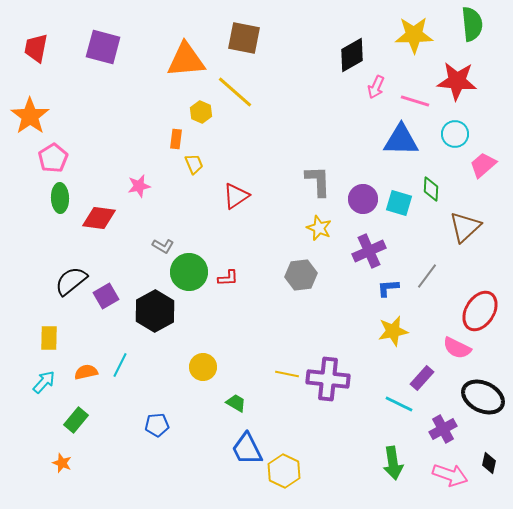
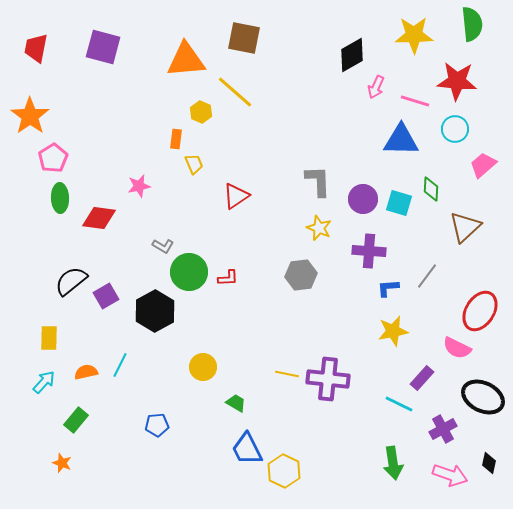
cyan circle at (455, 134): moved 5 px up
purple cross at (369, 251): rotated 28 degrees clockwise
